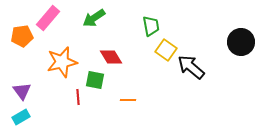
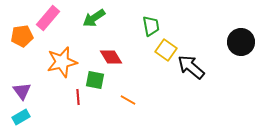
orange line: rotated 28 degrees clockwise
